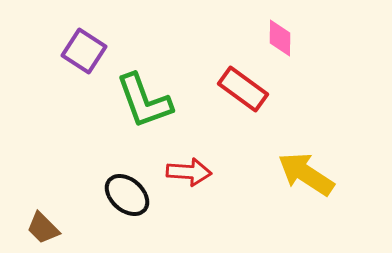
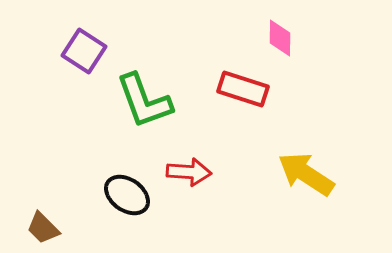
red rectangle: rotated 18 degrees counterclockwise
black ellipse: rotated 6 degrees counterclockwise
